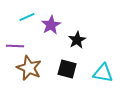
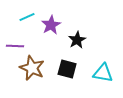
brown star: moved 3 px right
